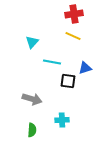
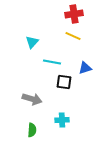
black square: moved 4 px left, 1 px down
